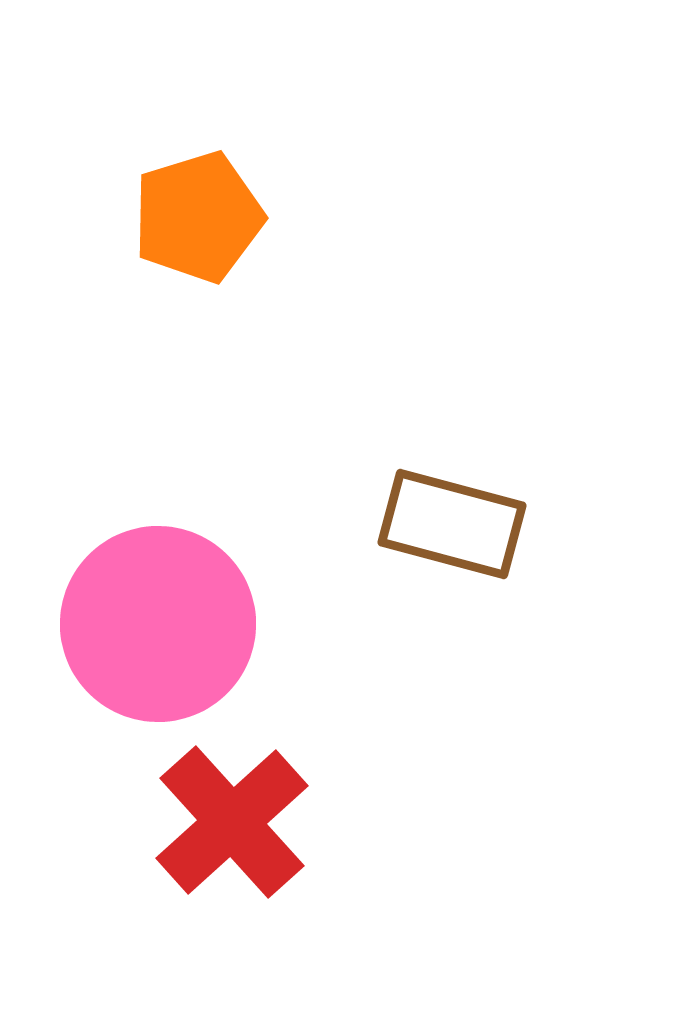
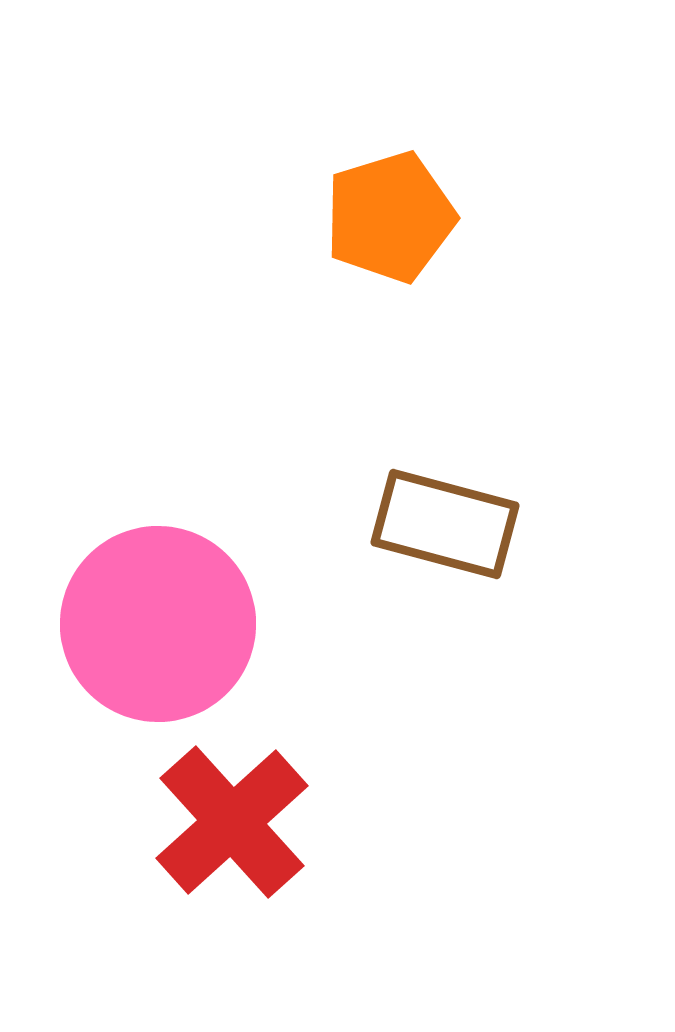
orange pentagon: moved 192 px right
brown rectangle: moved 7 px left
